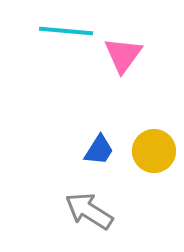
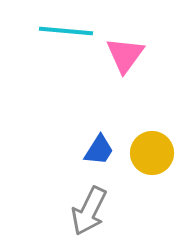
pink triangle: moved 2 px right
yellow circle: moved 2 px left, 2 px down
gray arrow: rotated 96 degrees counterclockwise
